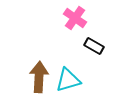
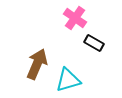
black rectangle: moved 3 px up
brown arrow: moved 2 px left, 13 px up; rotated 20 degrees clockwise
